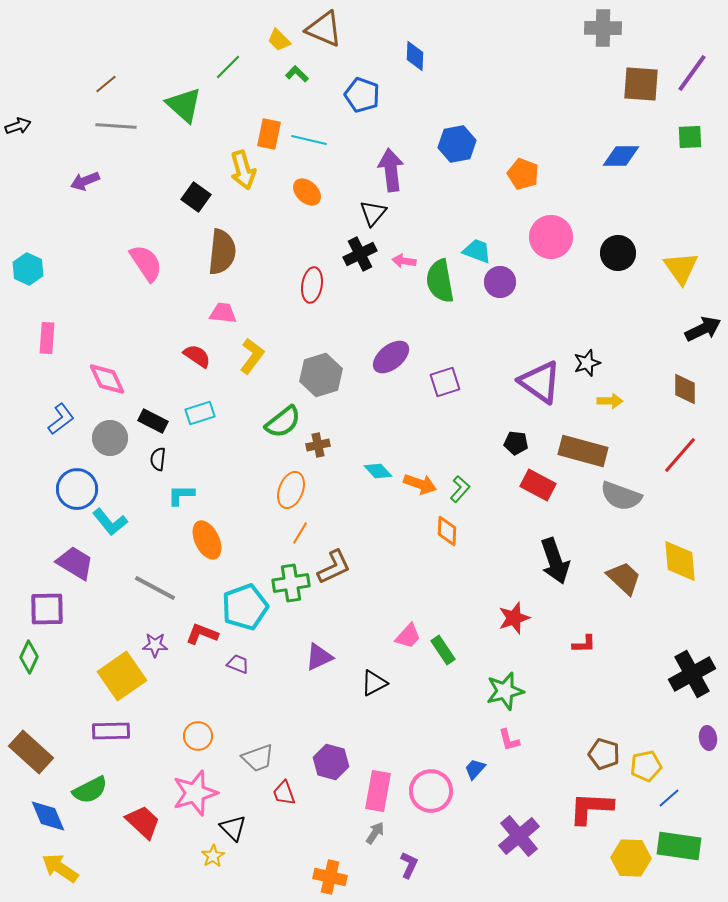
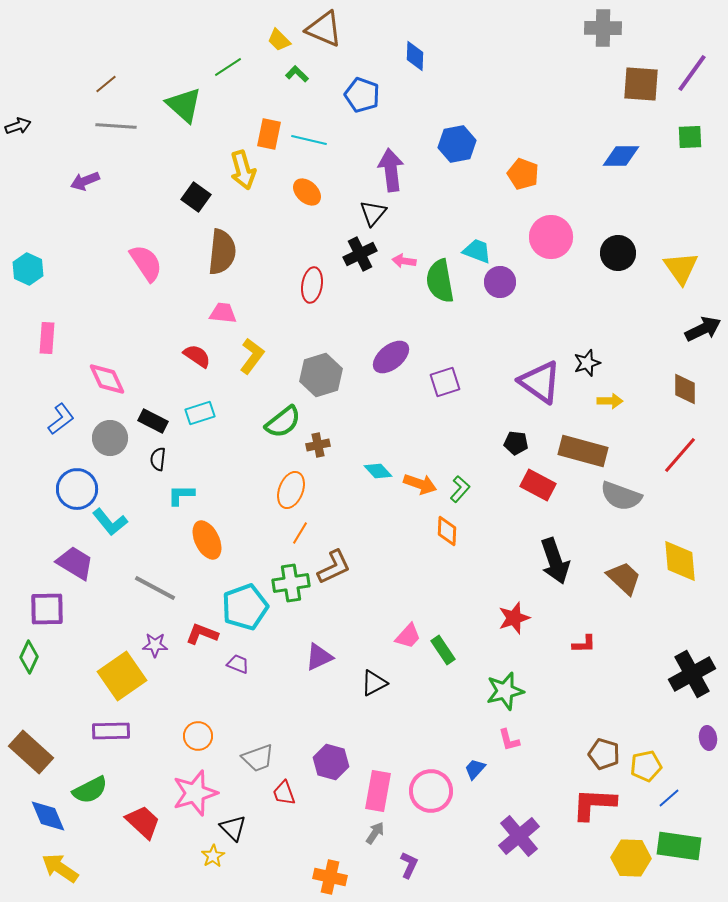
green line at (228, 67): rotated 12 degrees clockwise
red L-shape at (591, 808): moved 3 px right, 4 px up
